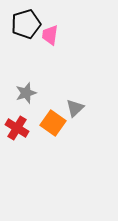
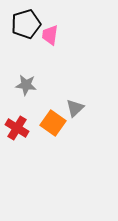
gray star: moved 8 px up; rotated 25 degrees clockwise
